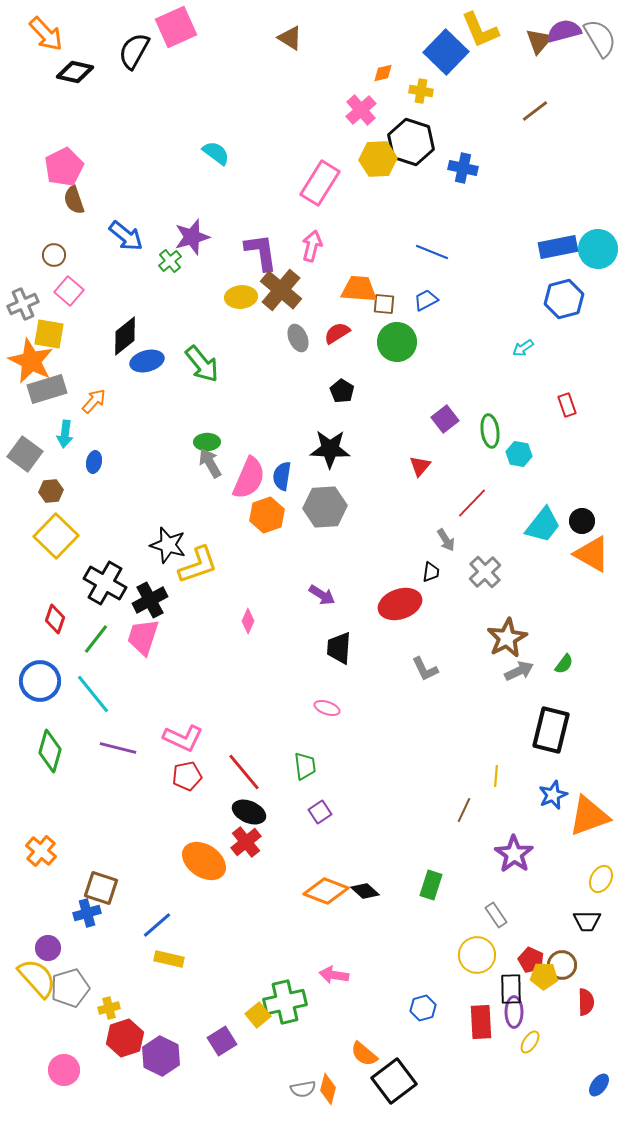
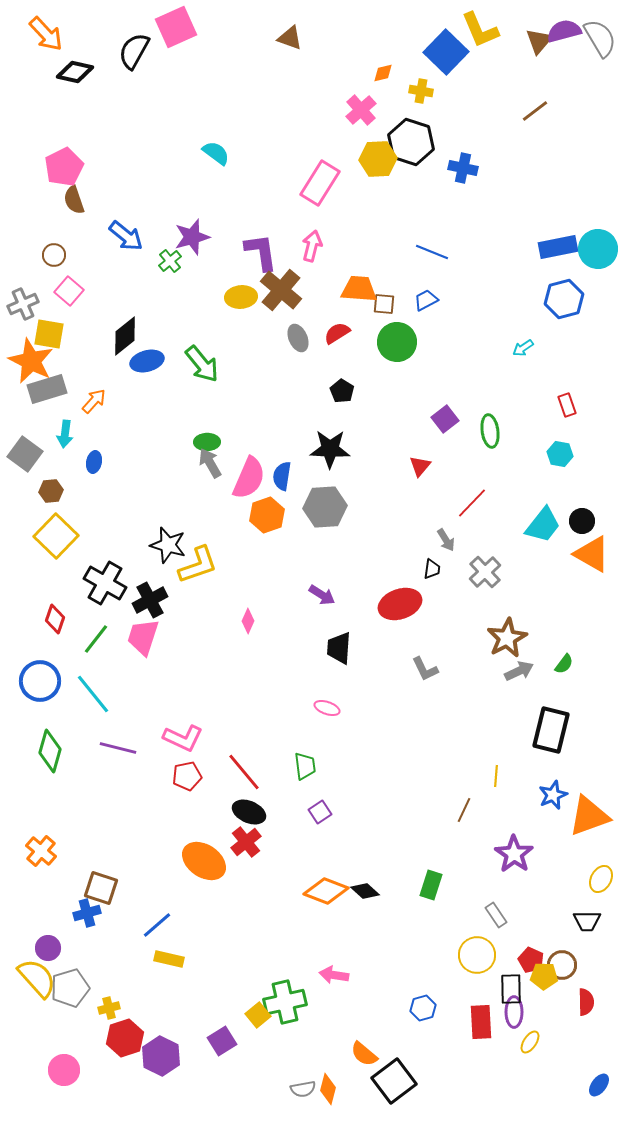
brown triangle at (290, 38): rotated 12 degrees counterclockwise
cyan hexagon at (519, 454): moved 41 px right
black trapezoid at (431, 572): moved 1 px right, 3 px up
